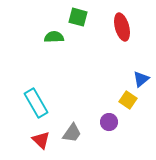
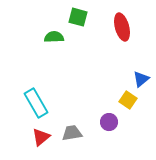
gray trapezoid: rotated 135 degrees counterclockwise
red triangle: moved 3 px up; rotated 36 degrees clockwise
